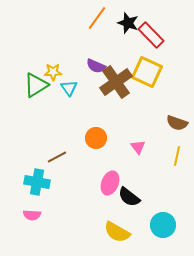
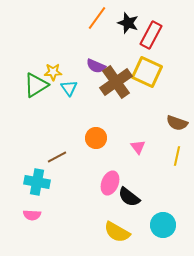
red rectangle: rotated 72 degrees clockwise
